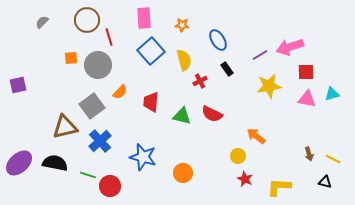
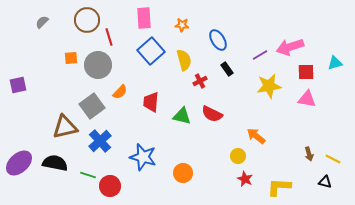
cyan triangle: moved 3 px right, 31 px up
